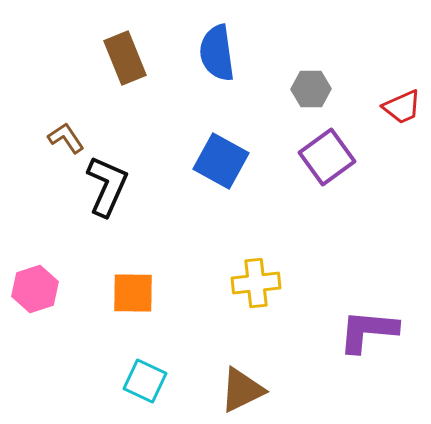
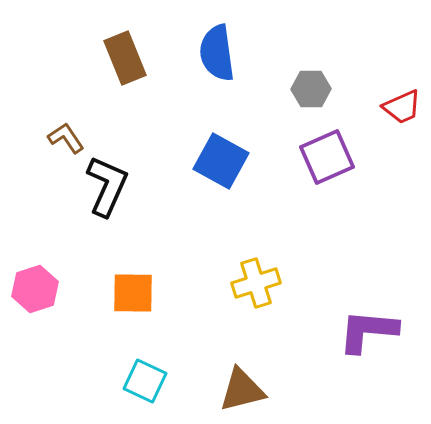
purple square: rotated 12 degrees clockwise
yellow cross: rotated 12 degrees counterclockwise
brown triangle: rotated 12 degrees clockwise
